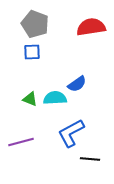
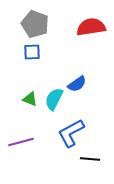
cyan semicircle: moved 1 px left, 1 px down; rotated 60 degrees counterclockwise
